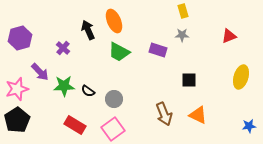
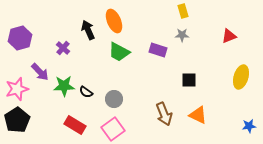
black semicircle: moved 2 px left, 1 px down
